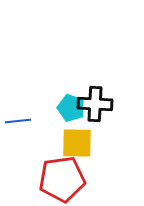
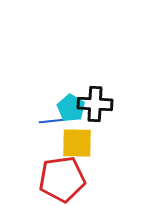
cyan pentagon: rotated 12 degrees clockwise
blue line: moved 34 px right
